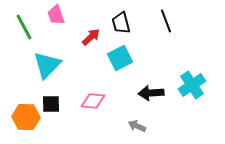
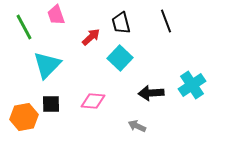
cyan square: rotated 20 degrees counterclockwise
orange hexagon: moved 2 px left; rotated 12 degrees counterclockwise
